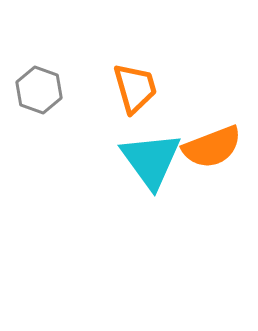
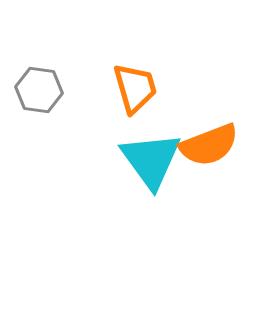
gray hexagon: rotated 12 degrees counterclockwise
orange semicircle: moved 3 px left, 2 px up
